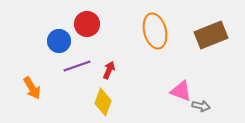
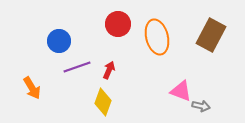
red circle: moved 31 px right
orange ellipse: moved 2 px right, 6 px down
brown rectangle: rotated 40 degrees counterclockwise
purple line: moved 1 px down
